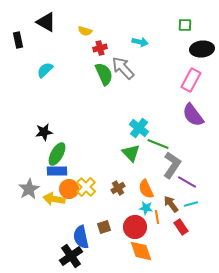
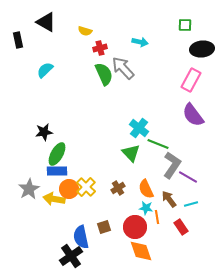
purple line: moved 1 px right, 5 px up
brown arrow: moved 2 px left, 5 px up
